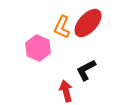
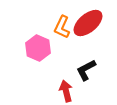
red ellipse: rotated 8 degrees clockwise
